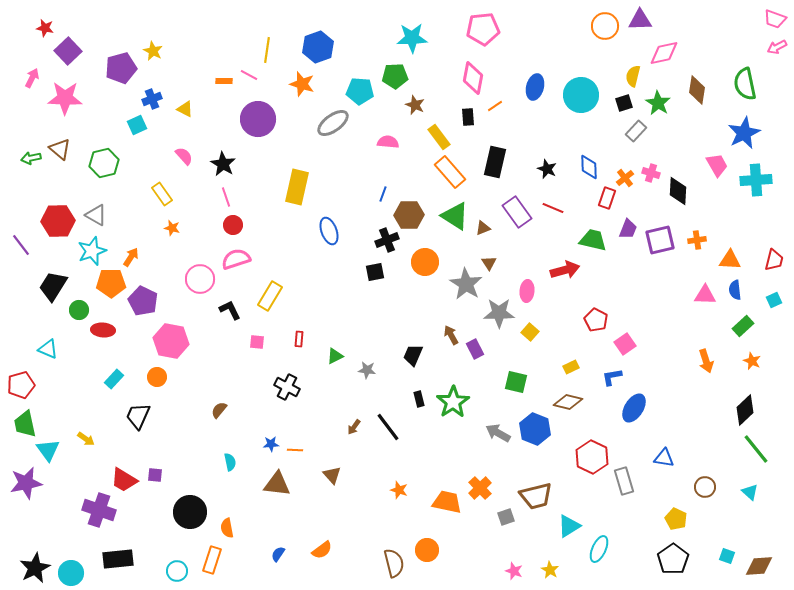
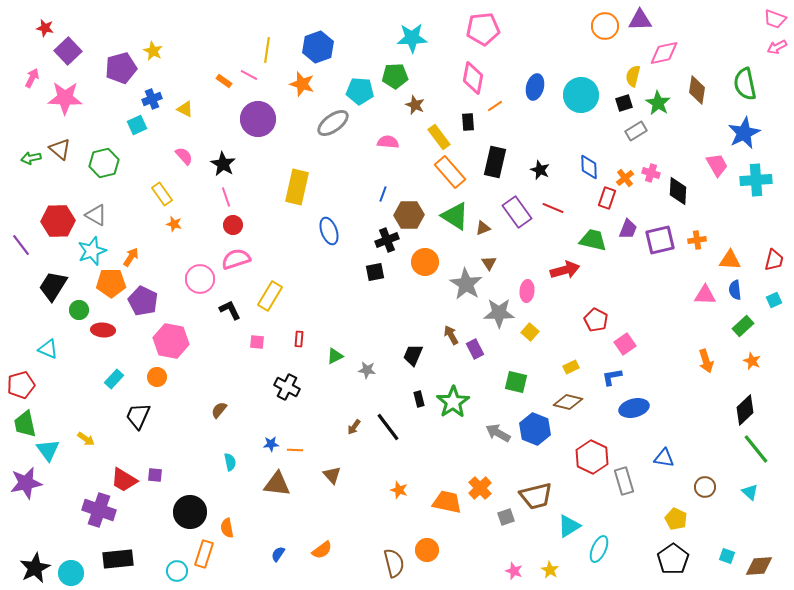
orange rectangle at (224, 81): rotated 35 degrees clockwise
black rectangle at (468, 117): moved 5 px down
gray rectangle at (636, 131): rotated 15 degrees clockwise
black star at (547, 169): moved 7 px left, 1 px down
orange star at (172, 228): moved 2 px right, 4 px up
blue ellipse at (634, 408): rotated 44 degrees clockwise
orange rectangle at (212, 560): moved 8 px left, 6 px up
